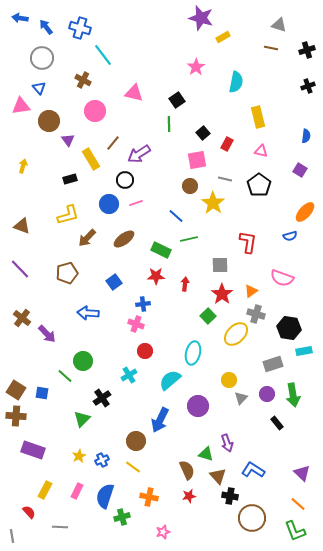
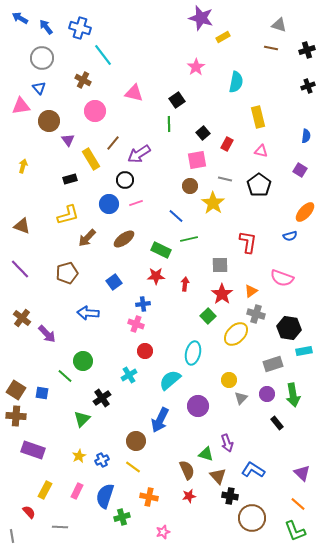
blue arrow at (20, 18): rotated 21 degrees clockwise
